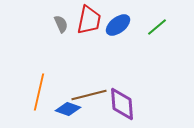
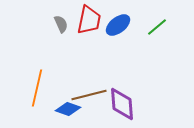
orange line: moved 2 px left, 4 px up
